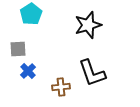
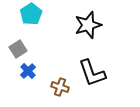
gray square: rotated 30 degrees counterclockwise
brown cross: moved 1 px left; rotated 24 degrees clockwise
